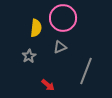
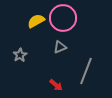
yellow semicircle: moved 7 px up; rotated 126 degrees counterclockwise
gray star: moved 9 px left, 1 px up
red arrow: moved 8 px right
